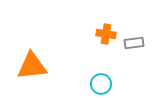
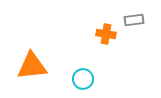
gray rectangle: moved 23 px up
cyan circle: moved 18 px left, 5 px up
